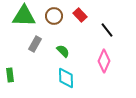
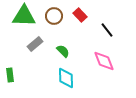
gray rectangle: rotated 21 degrees clockwise
pink diamond: rotated 45 degrees counterclockwise
